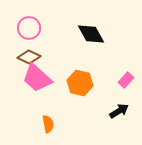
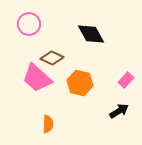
pink circle: moved 4 px up
brown diamond: moved 23 px right, 1 px down
orange semicircle: rotated 12 degrees clockwise
